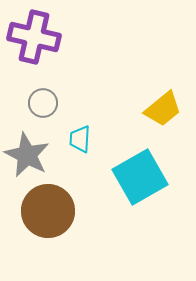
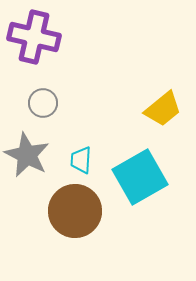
cyan trapezoid: moved 1 px right, 21 px down
brown circle: moved 27 px right
